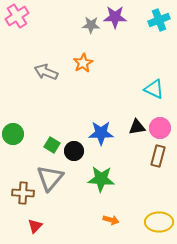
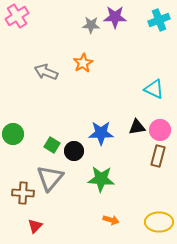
pink circle: moved 2 px down
